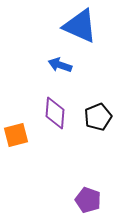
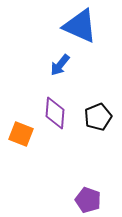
blue arrow: rotated 70 degrees counterclockwise
orange square: moved 5 px right, 1 px up; rotated 35 degrees clockwise
